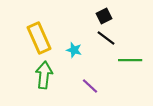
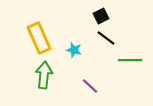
black square: moved 3 px left
